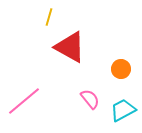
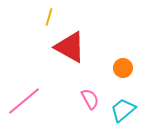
orange circle: moved 2 px right, 1 px up
pink semicircle: rotated 10 degrees clockwise
cyan trapezoid: rotated 12 degrees counterclockwise
